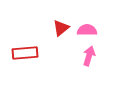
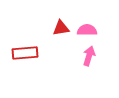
red triangle: rotated 30 degrees clockwise
